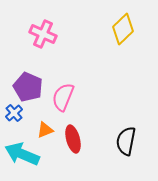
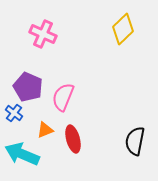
blue cross: rotated 12 degrees counterclockwise
black semicircle: moved 9 px right
